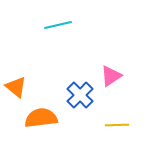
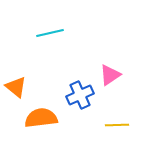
cyan line: moved 8 px left, 8 px down
pink triangle: moved 1 px left, 1 px up
blue cross: rotated 20 degrees clockwise
